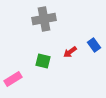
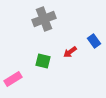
gray cross: rotated 10 degrees counterclockwise
blue rectangle: moved 4 px up
